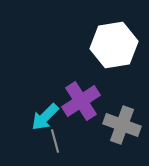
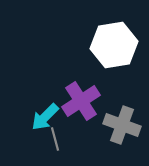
gray line: moved 2 px up
